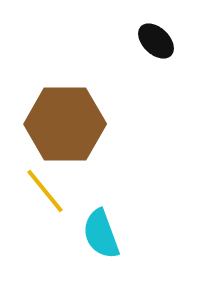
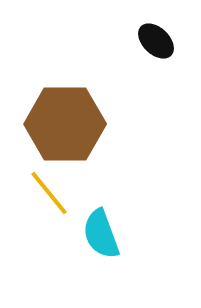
yellow line: moved 4 px right, 2 px down
